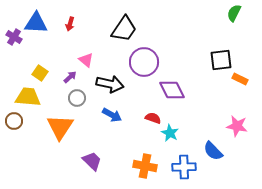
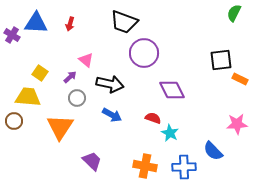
black trapezoid: moved 7 px up; rotated 76 degrees clockwise
purple cross: moved 2 px left, 2 px up
purple circle: moved 9 px up
pink star: moved 2 px up; rotated 15 degrees counterclockwise
